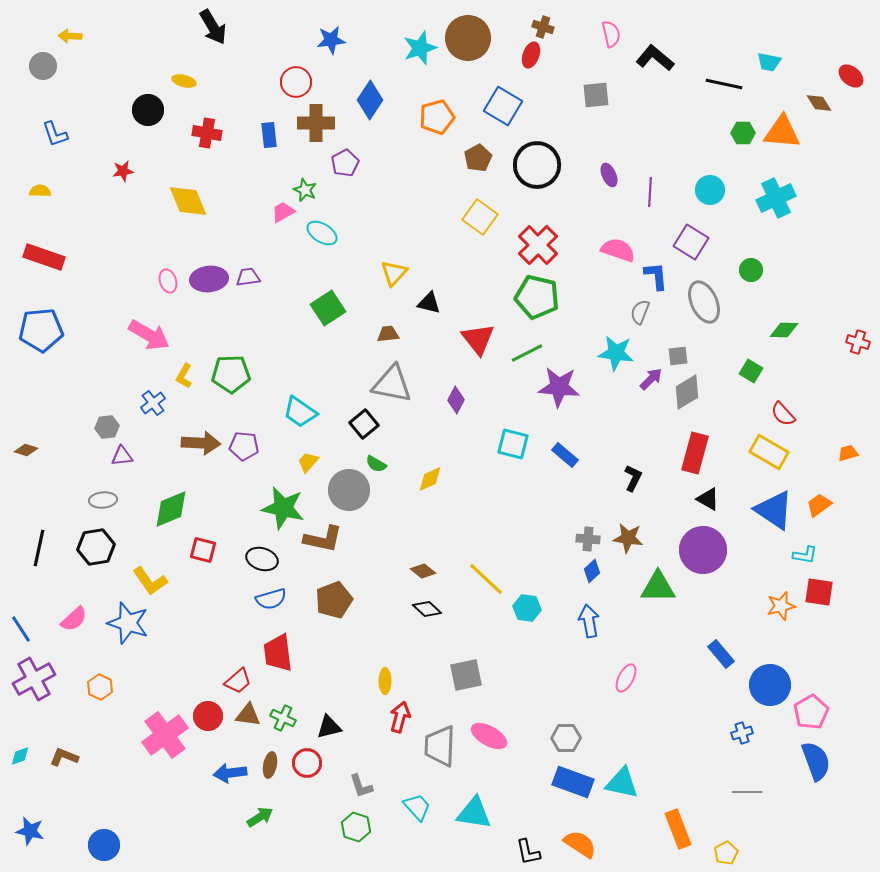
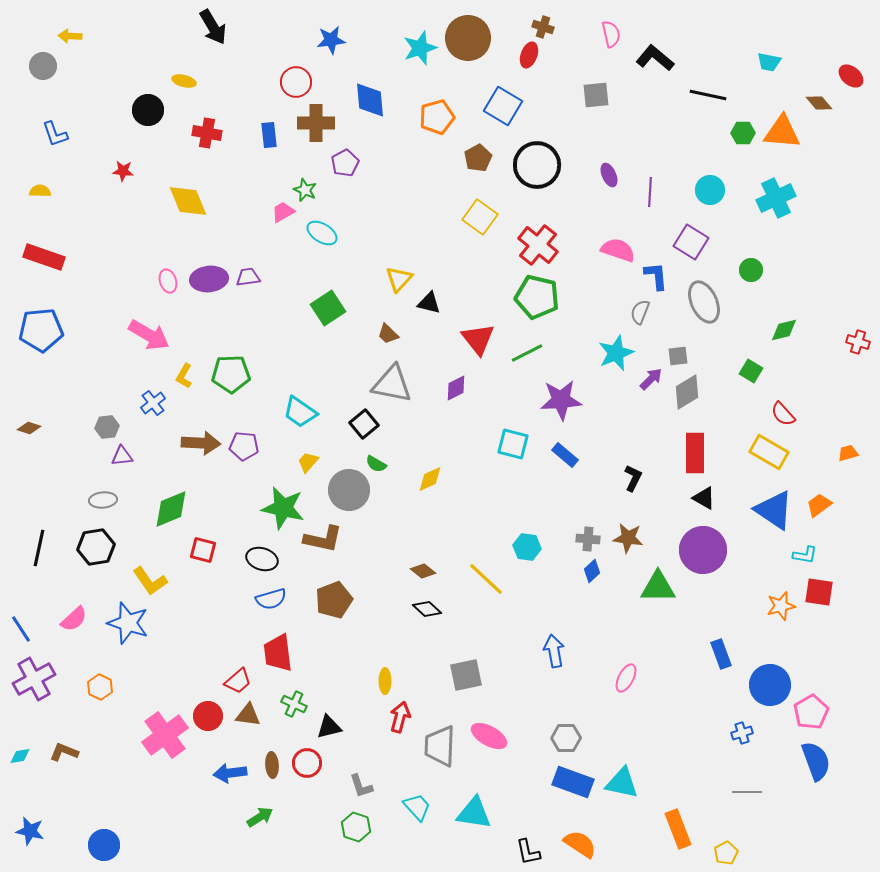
red ellipse at (531, 55): moved 2 px left
black line at (724, 84): moved 16 px left, 11 px down
blue diamond at (370, 100): rotated 39 degrees counterclockwise
brown diamond at (819, 103): rotated 8 degrees counterclockwise
red star at (123, 171): rotated 15 degrees clockwise
red cross at (538, 245): rotated 6 degrees counterclockwise
yellow triangle at (394, 273): moved 5 px right, 6 px down
green diamond at (784, 330): rotated 16 degrees counterclockwise
brown trapezoid at (388, 334): rotated 130 degrees counterclockwise
cyan star at (616, 353): rotated 30 degrees counterclockwise
purple star at (559, 387): moved 2 px right, 13 px down; rotated 9 degrees counterclockwise
purple diamond at (456, 400): moved 12 px up; rotated 36 degrees clockwise
brown diamond at (26, 450): moved 3 px right, 22 px up
red rectangle at (695, 453): rotated 15 degrees counterclockwise
black triangle at (708, 499): moved 4 px left, 1 px up
cyan hexagon at (527, 608): moved 61 px up
blue arrow at (589, 621): moved 35 px left, 30 px down
blue rectangle at (721, 654): rotated 20 degrees clockwise
green cross at (283, 718): moved 11 px right, 14 px up
cyan diamond at (20, 756): rotated 10 degrees clockwise
brown L-shape at (64, 757): moved 5 px up
brown ellipse at (270, 765): moved 2 px right; rotated 15 degrees counterclockwise
